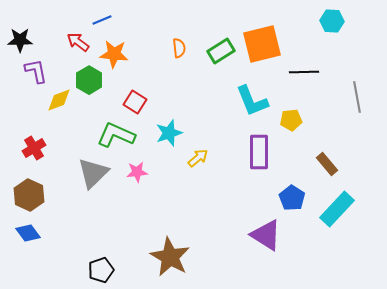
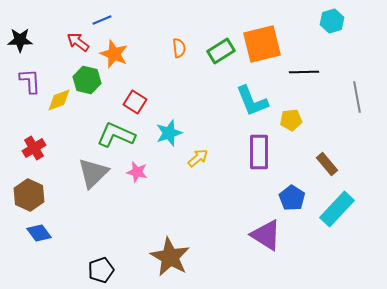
cyan hexagon: rotated 20 degrees counterclockwise
orange star: rotated 16 degrees clockwise
purple L-shape: moved 6 px left, 10 px down; rotated 8 degrees clockwise
green hexagon: moved 2 px left; rotated 16 degrees counterclockwise
pink star: rotated 20 degrees clockwise
blue diamond: moved 11 px right
